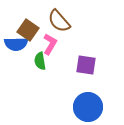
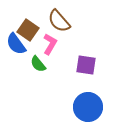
blue semicircle: rotated 55 degrees clockwise
green semicircle: moved 2 px left, 3 px down; rotated 30 degrees counterclockwise
